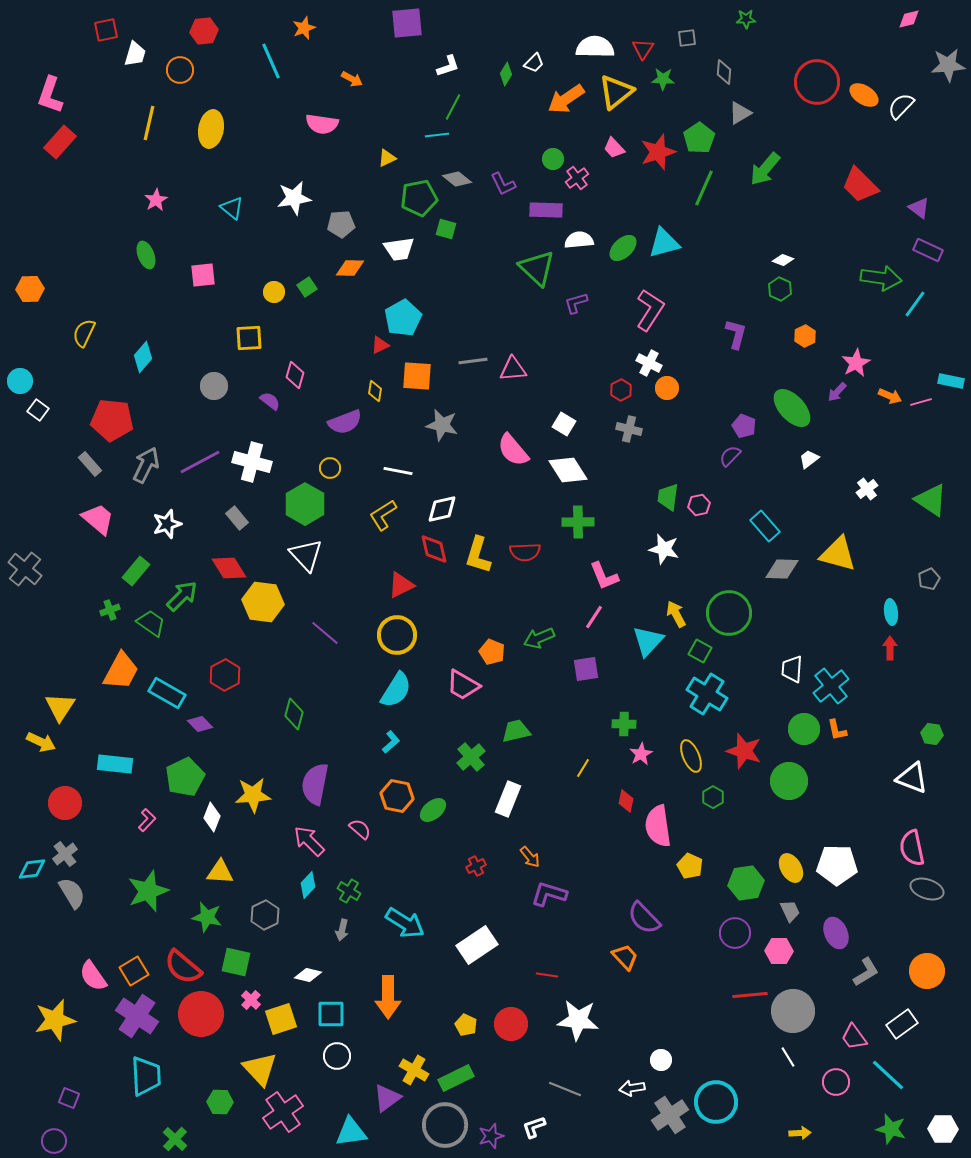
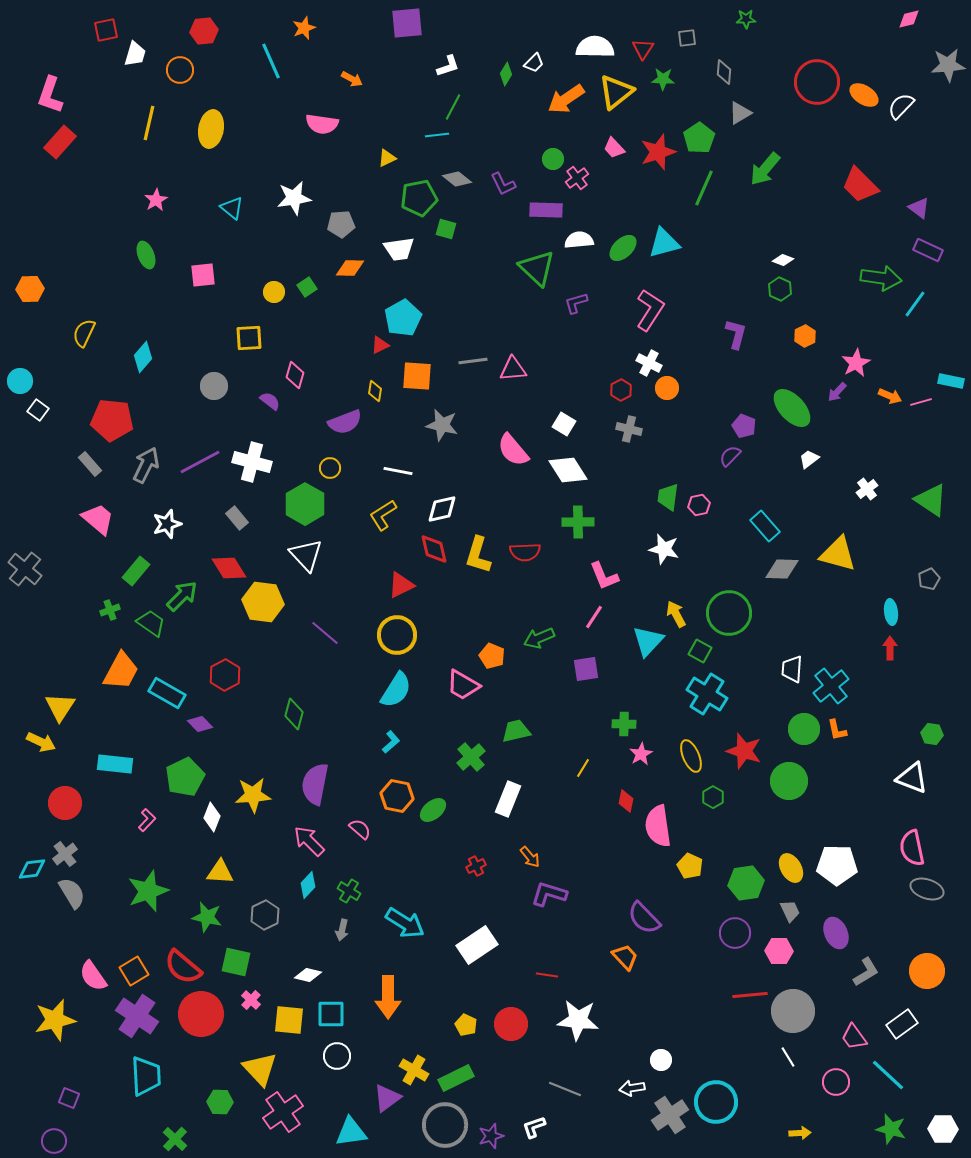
orange pentagon at (492, 652): moved 4 px down
yellow square at (281, 1019): moved 8 px right, 1 px down; rotated 24 degrees clockwise
